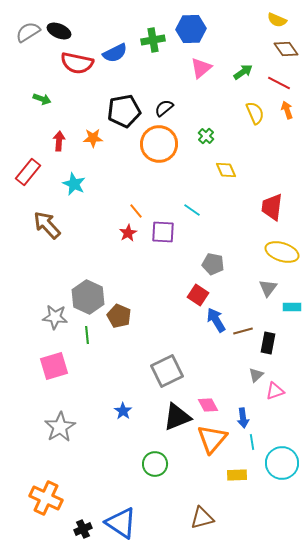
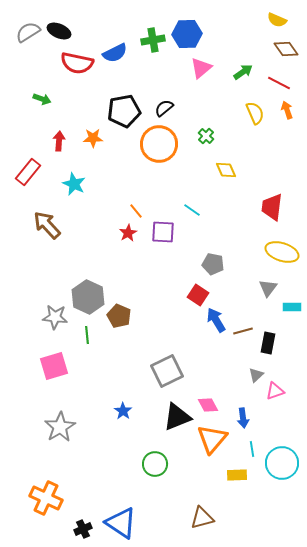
blue hexagon at (191, 29): moved 4 px left, 5 px down
cyan line at (252, 442): moved 7 px down
